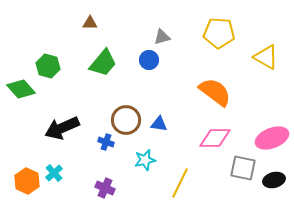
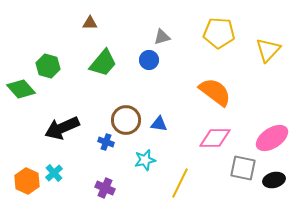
yellow triangle: moved 2 px right, 7 px up; rotated 44 degrees clockwise
pink ellipse: rotated 12 degrees counterclockwise
